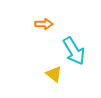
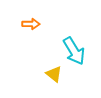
orange arrow: moved 13 px left
